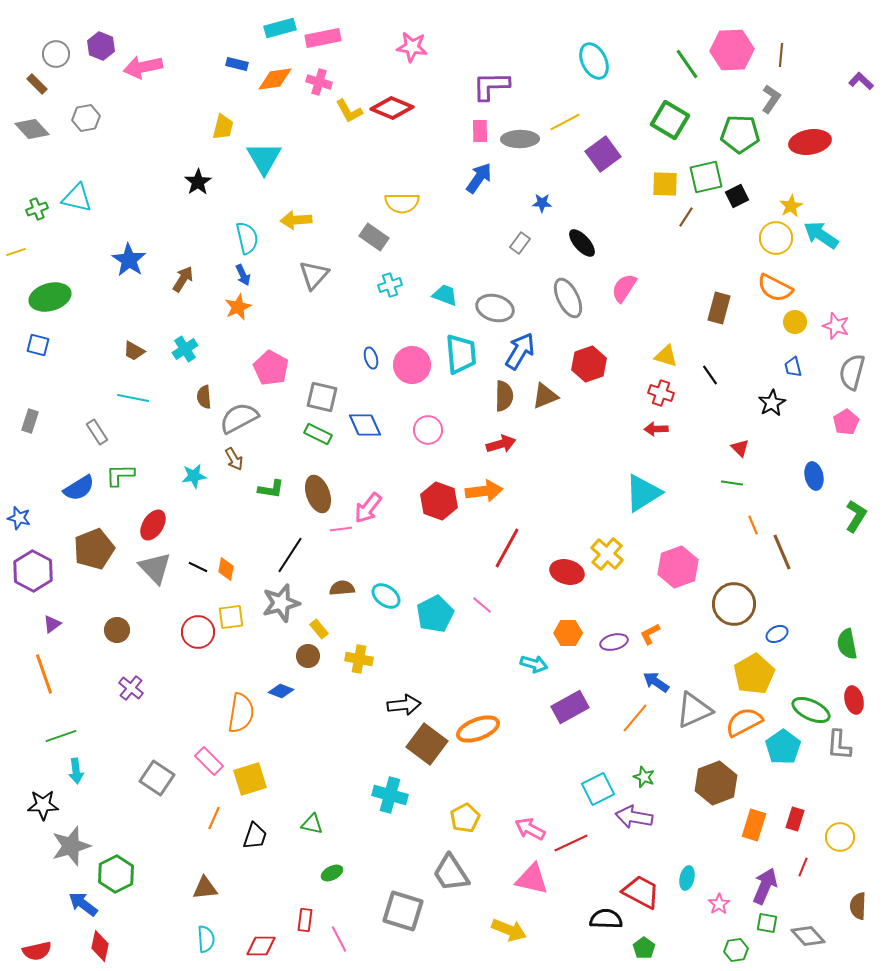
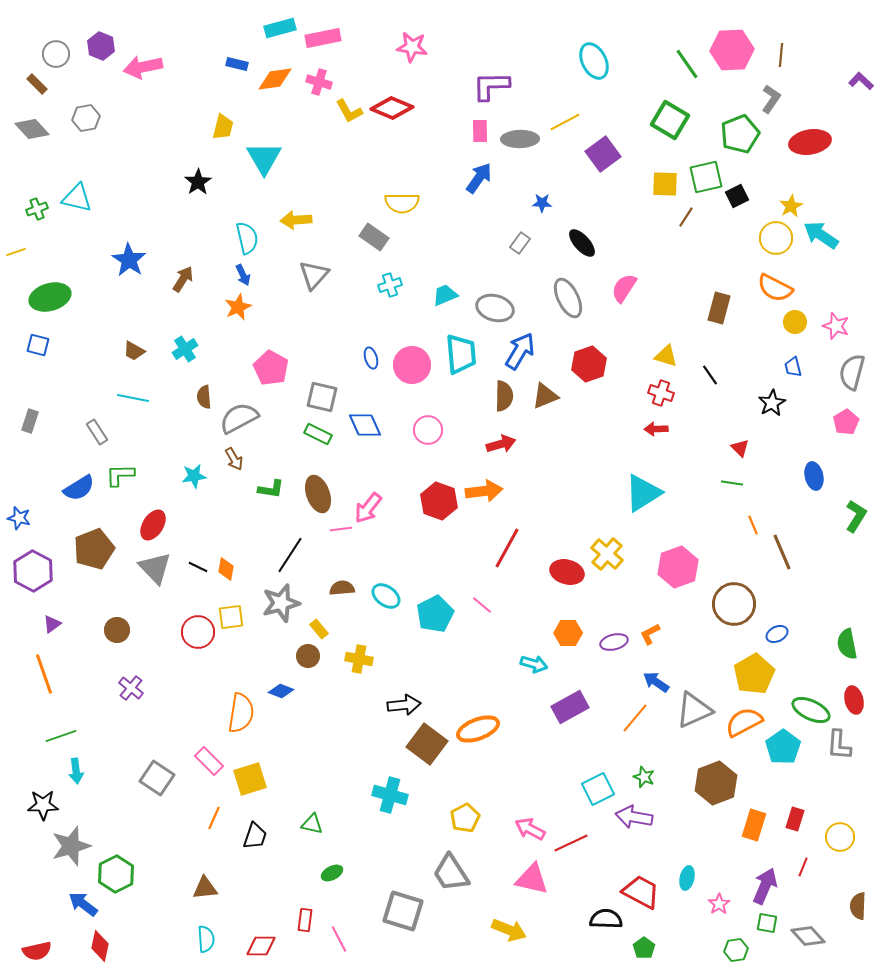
green pentagon at (740, 134): rotated 24 degrees counterclockwise
cyan trapezoid at (445, 295): rotated 44 degrees counterclockwise
